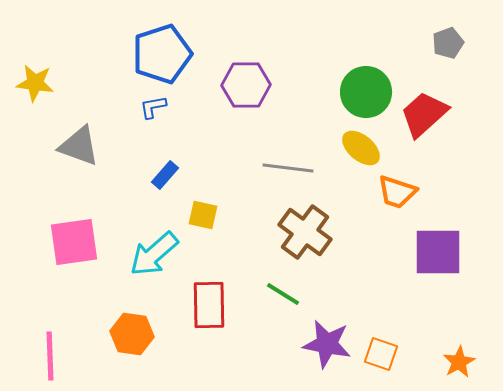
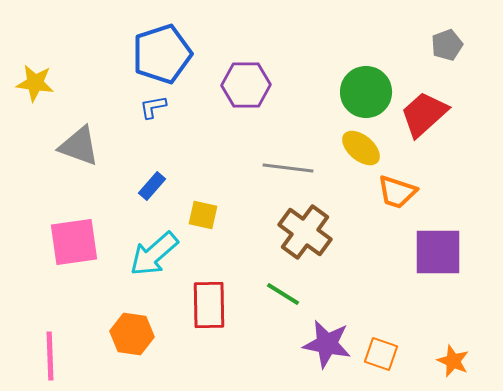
gray pentagon: moved 1 px left, 2 px down
blue rectangle: moved 13 px left, 11 px down
orange star: moved 6 px left, 1 px up; rotated 20 degrees counterclockwise
